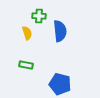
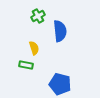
green cross: moved 1 px left; rotated 32 degrees counterclockwise
yellow semicircle: moved 7 px right, 15 px down
